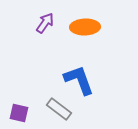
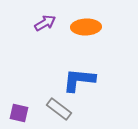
purple arrow: rotated 25 degrees clockwise
orange ellipse: moved 1 px right
blue L-shape: rotated 64 degrees counterclockwise
